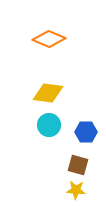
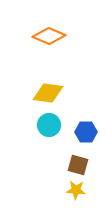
orange diamond: moved 3 px up
